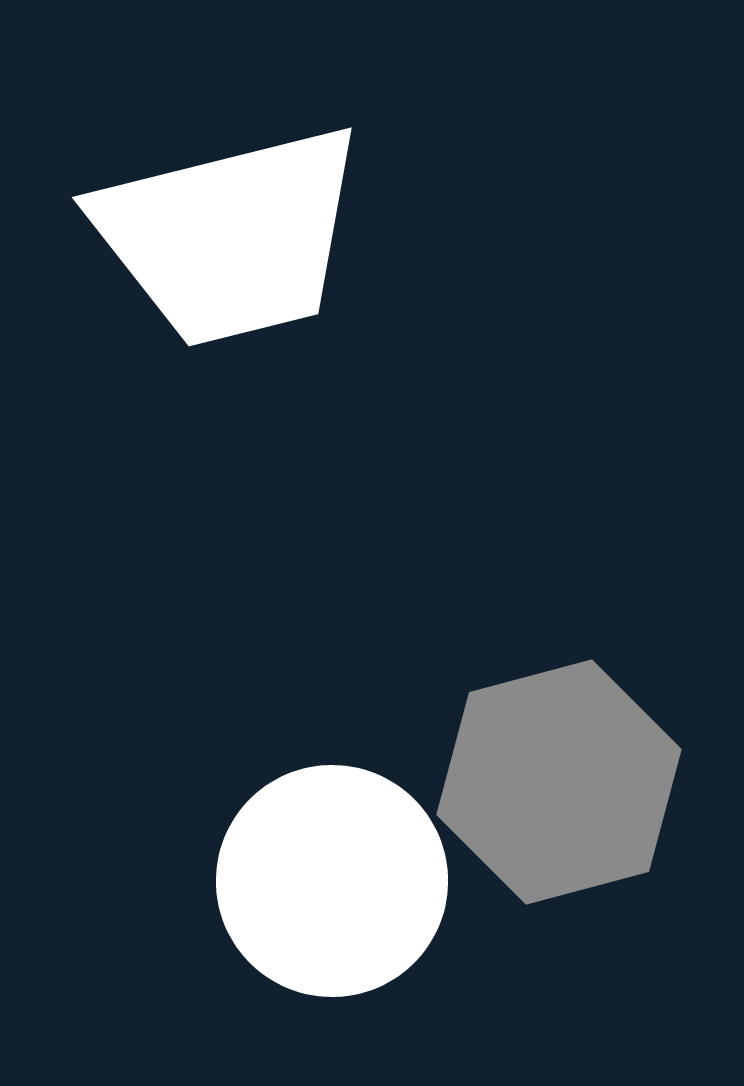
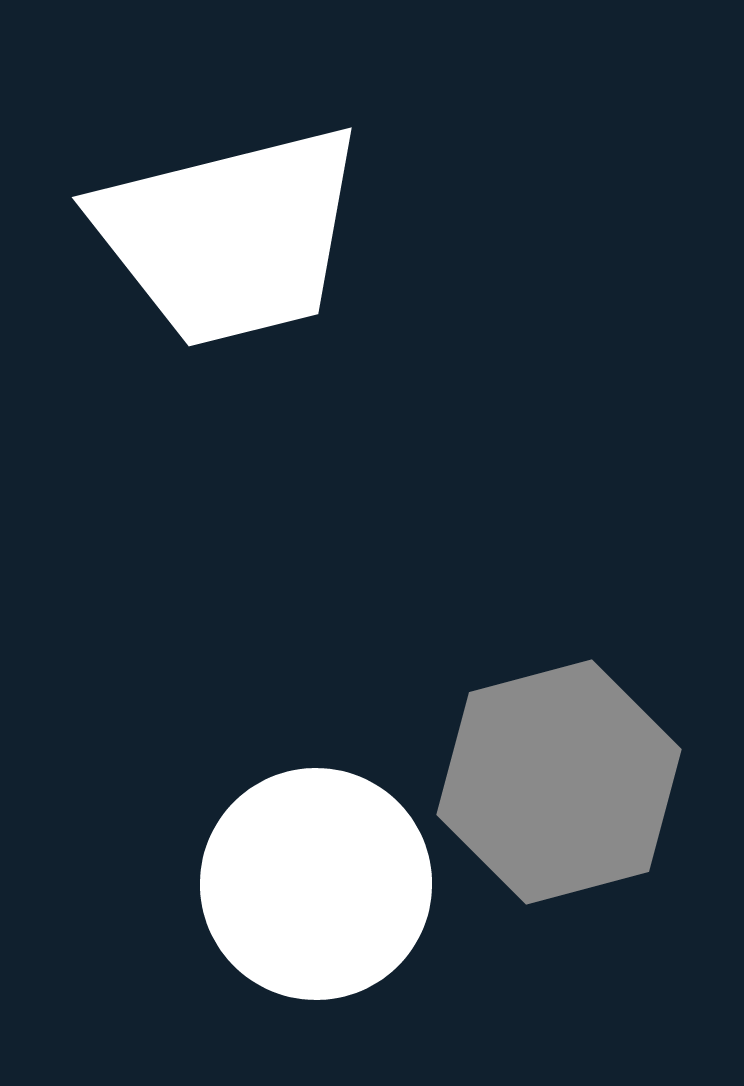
white circle: moved 16 px left, 3 px down
